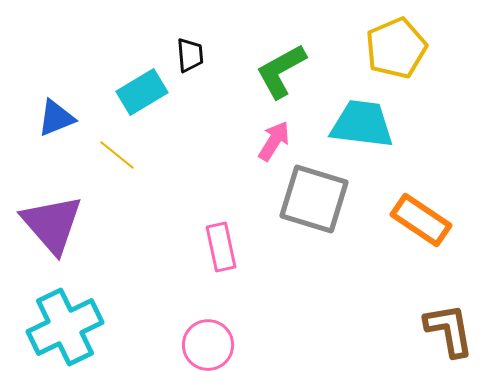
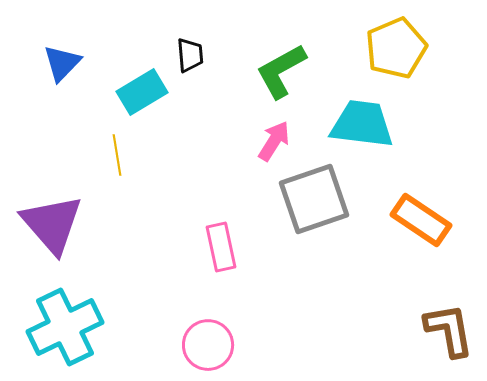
blue triangle: moved 6 px right, 55 px up; rotated 24 degrees counterclockwise
yellow line: rotated 42 degrees clockwise
gray square: rotated 36 degrees counterclockwise
